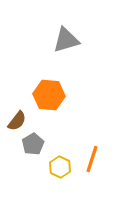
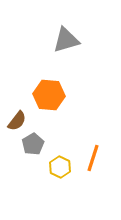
orange line: moved 1 px right, 1 px up
